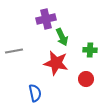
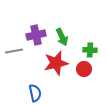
purple cross: moved 10 px left, 16 px down
red star: rotated 25 degrees counterclockwise
red circle: moved 2 px left, 10 px up
